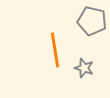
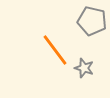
orange line: rotated 28 degrees counterclockwise
